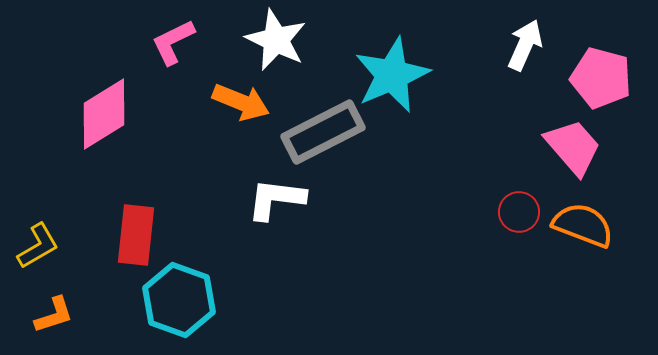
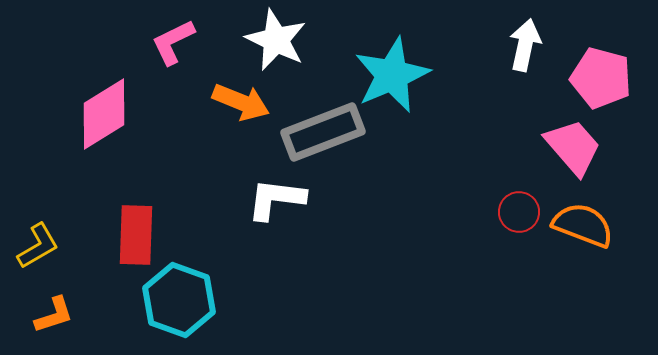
white arrow: rotated 12 degrees counterclockwise
gray rectangle: rotated 6 degrees clockwise
red rectangle: rotated 4 degrees counterclockwise
